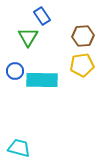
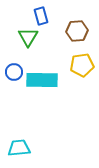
blue rectangle: moved 1 px left; rotated 18 degrees clockwise
brown hexagon: moved 6 px left, 5 px up
blue circle: moved 1 px left, 1 px down
cyan trapezoid: rotated 20 degrees counterclockwise
